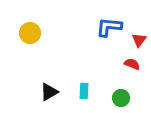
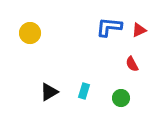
red triangle: moved 10 px up; rotated 28 degrees clockwise
red semicircle: rotated 140 degrees counterclockwise
cyan rectangle: rotated 14 degrees clockwise
